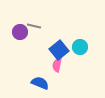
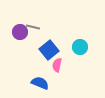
gray line: moved 1 px left, 1 px down
blue square: moved 10 px left
